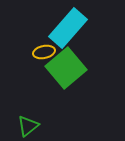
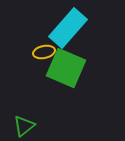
green square: rotated 27 degrees counterclockwise
green triangle: moved 4 px left
